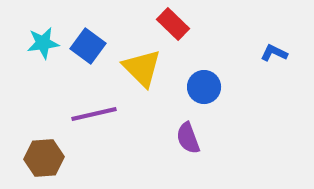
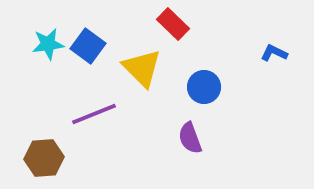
cyan star: moved 5 px right, 1 px down
purple line: rotated 9 degrees counterclockwise
purple semicircle: moved 2 px right
